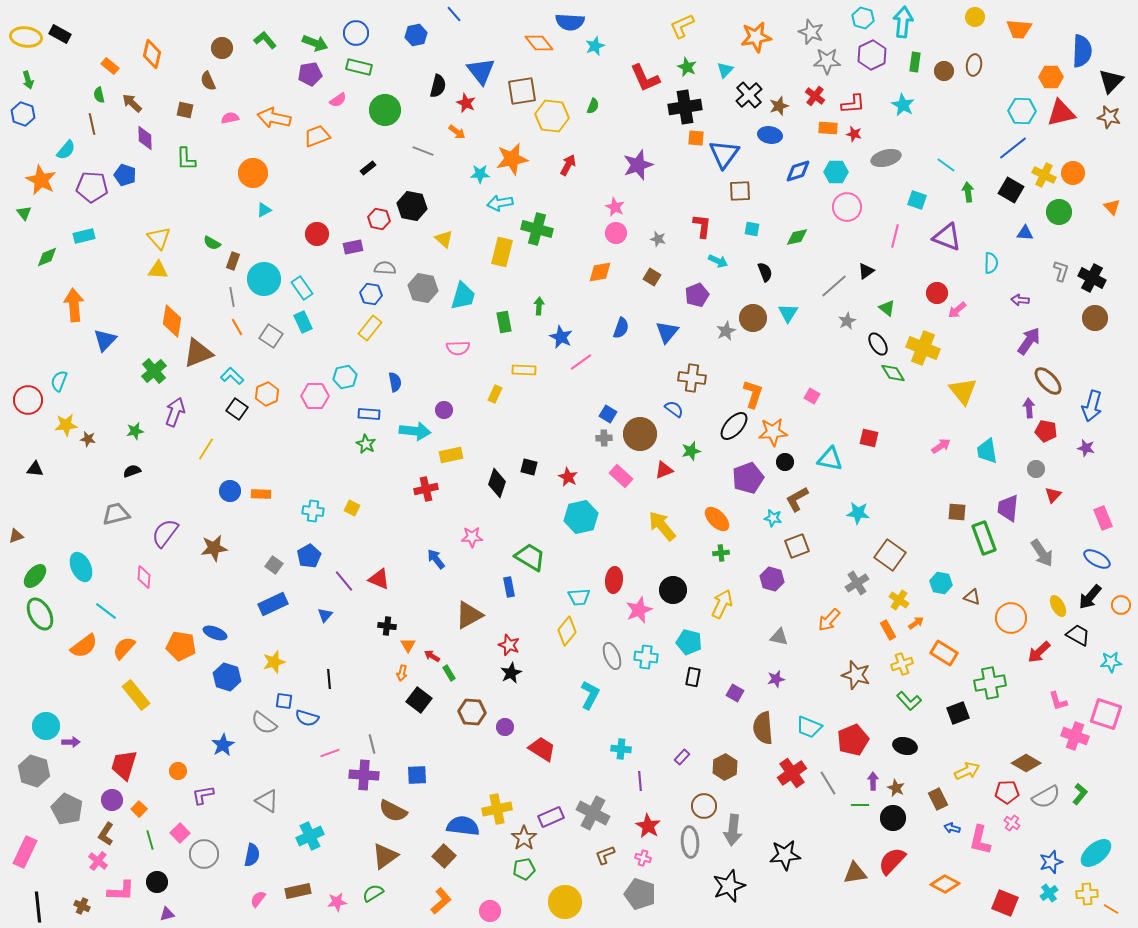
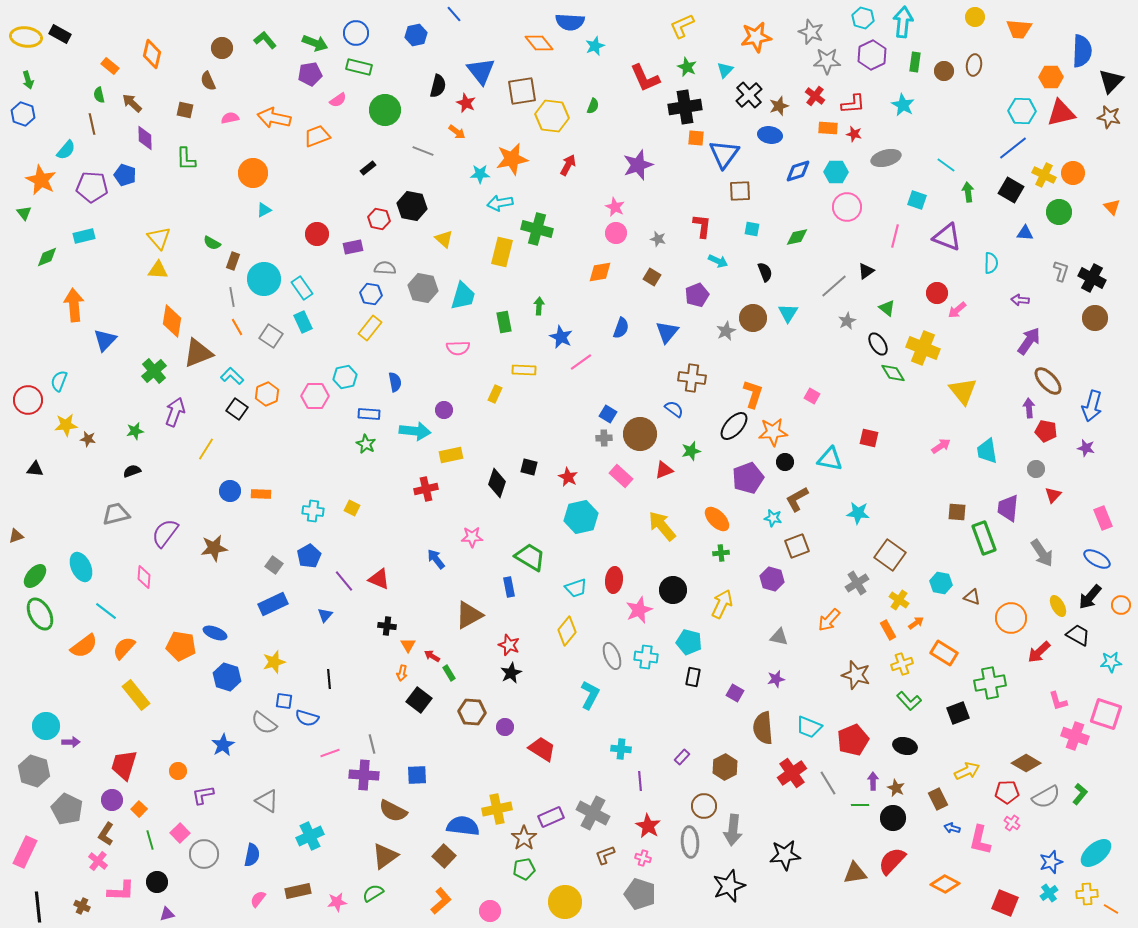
cyan trapezoid at (579, 597): moved 3 px left, 9 px up; rotated 15 degrees counterclockwise
